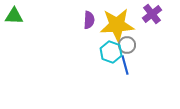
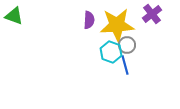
green triangle: rotated 18 degrees clockwise
